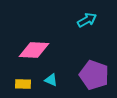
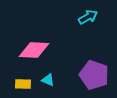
cyan arrow: moved 1 px right, 3 px up
cyan triangle: moved 3 px left
